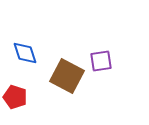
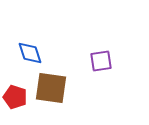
blue diamond: moved 5 px right
brown square: moved 16 px left, 12 px down; rotated 20 degrees counterclockwise
